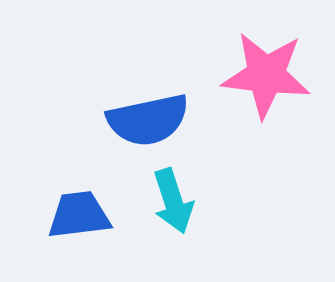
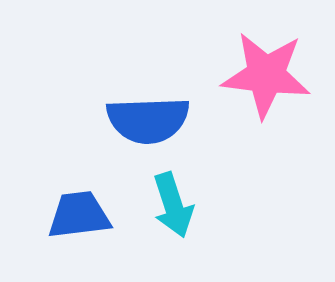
blue semicircle: rotated 10 degrees clockwise
cyan arrow: moved 4 px down
